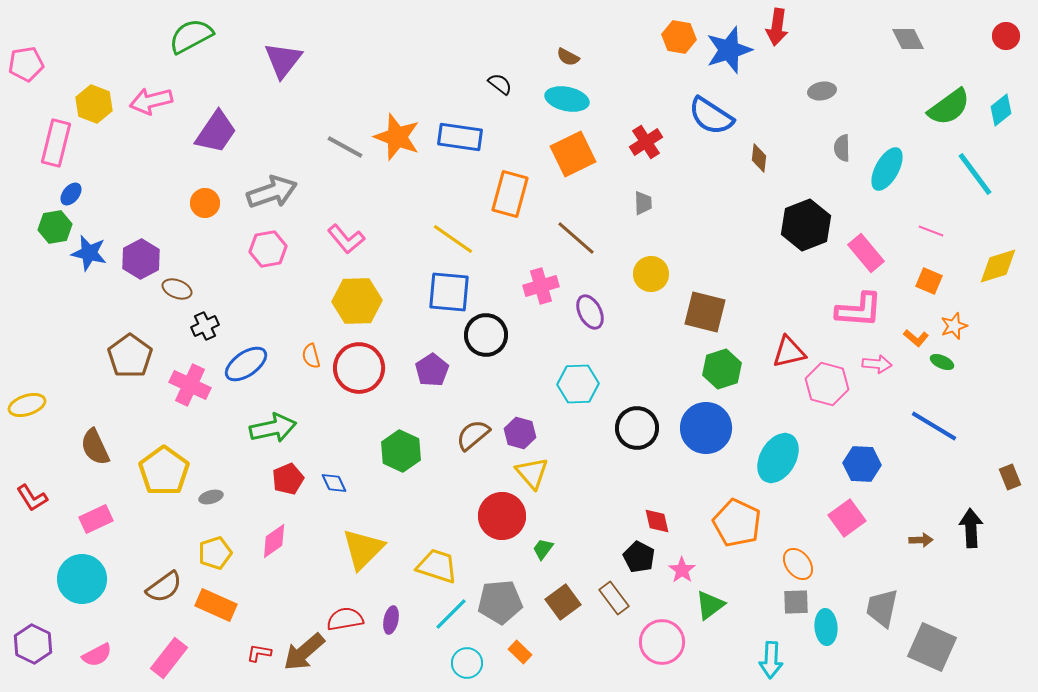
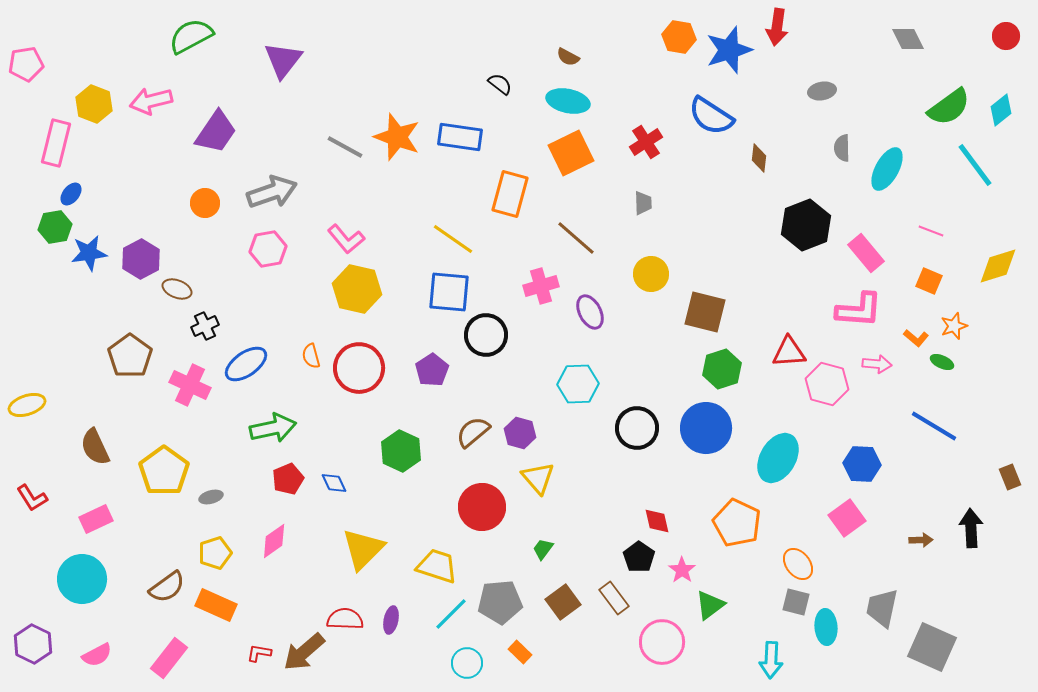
cyan ellipse at (567, 99): moved 1 px right, 2 px down
orange square at (573, 154): moved 2 px left, 1 px up
cyan line at (975, 174): moved 9 px up
blue star at (89, 253): rotated 21 degrees counterclockwise
yellow hexagon at (357, 301): moved 12 px up; rotated 15 degrees clockwise
red triangle at (789, 352): rotated 9 degrees clockwise
brown semicircle at (473, 435): moved 3 px up
yellow triangle at (532, 473): moved 6 px right, 5 px down
red circle at (502, 516): moved 20 px left, 9 px up
black pentagon at (639, 557): rotated 8 degrees clockwise
brown semicircle at (164, 587): moved 3 px right
gray square at (796, 602): rotated 16 degrees clockwise
red semicircle at (345, 619): rotated 12 degrees clockwise
